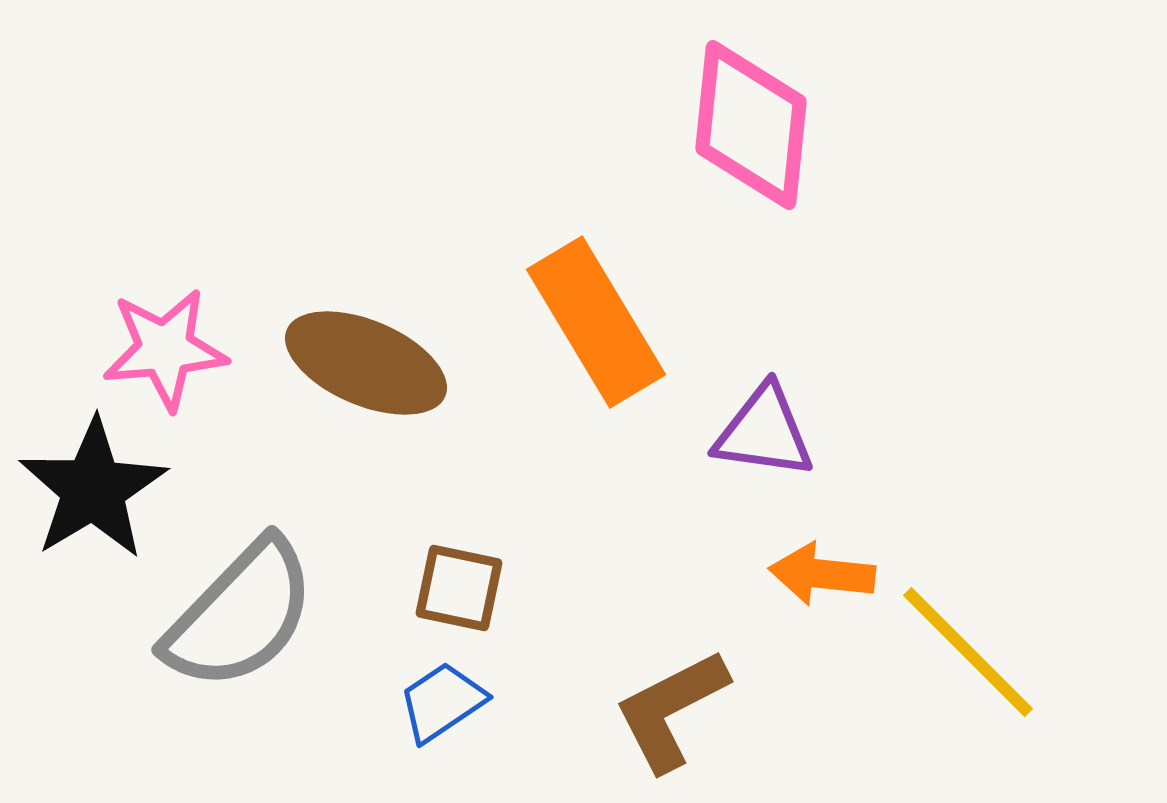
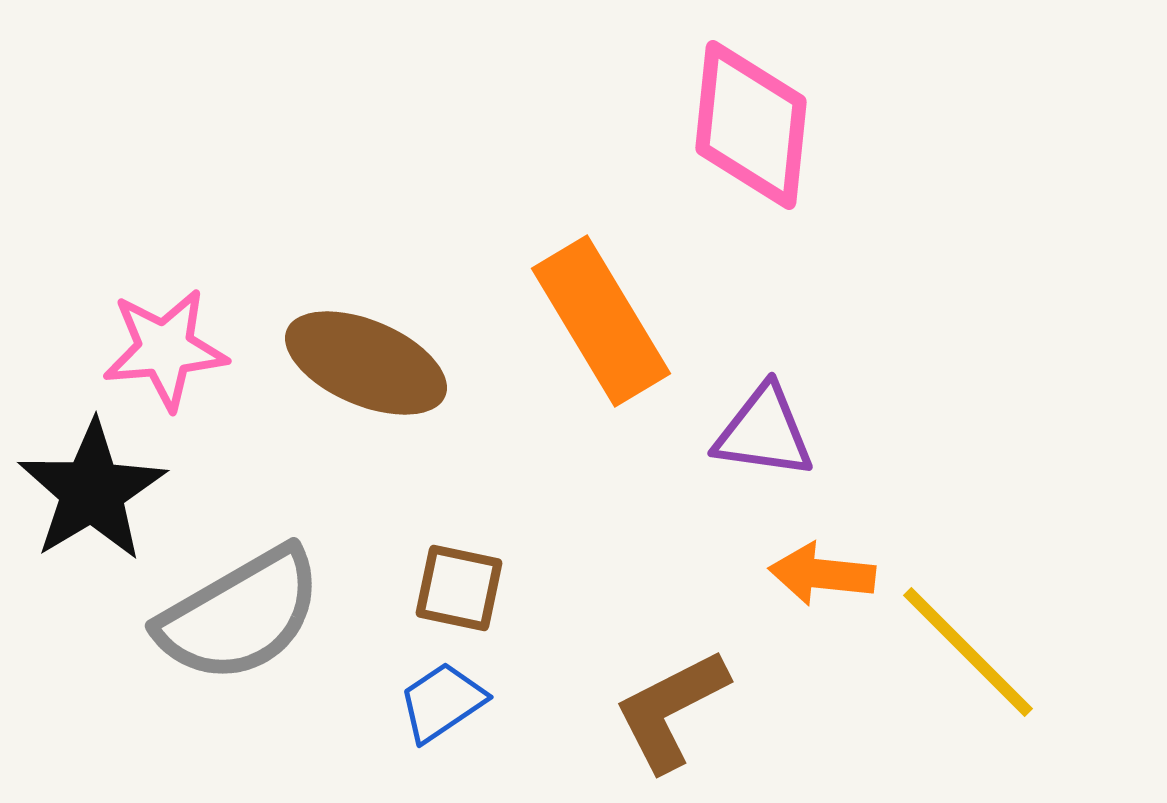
orange rectangle: moved 5 px right, 1 px up
black star: moved 1 px left, 2 px down
gray semicircle: rotated 16 degrees clockwise
